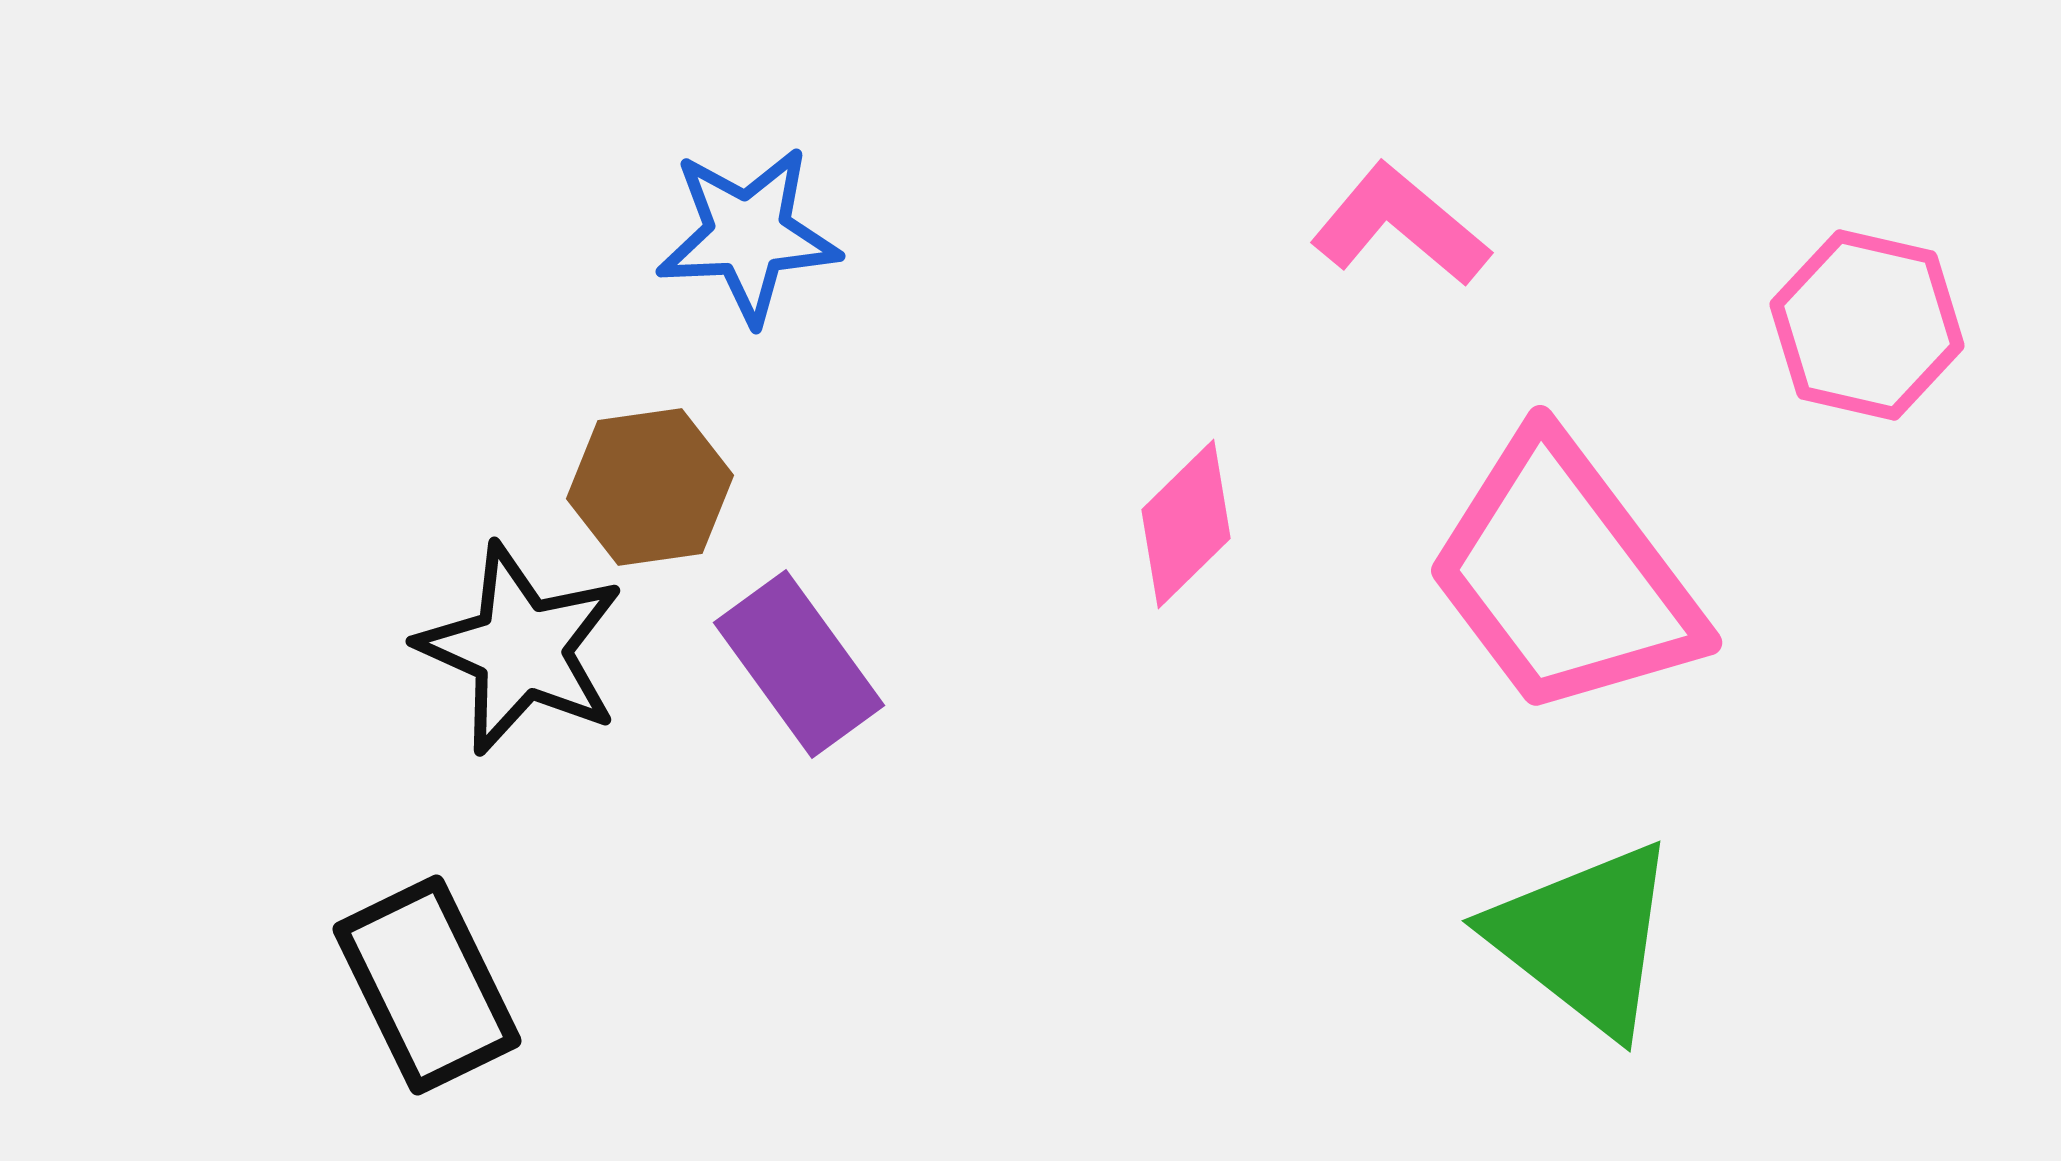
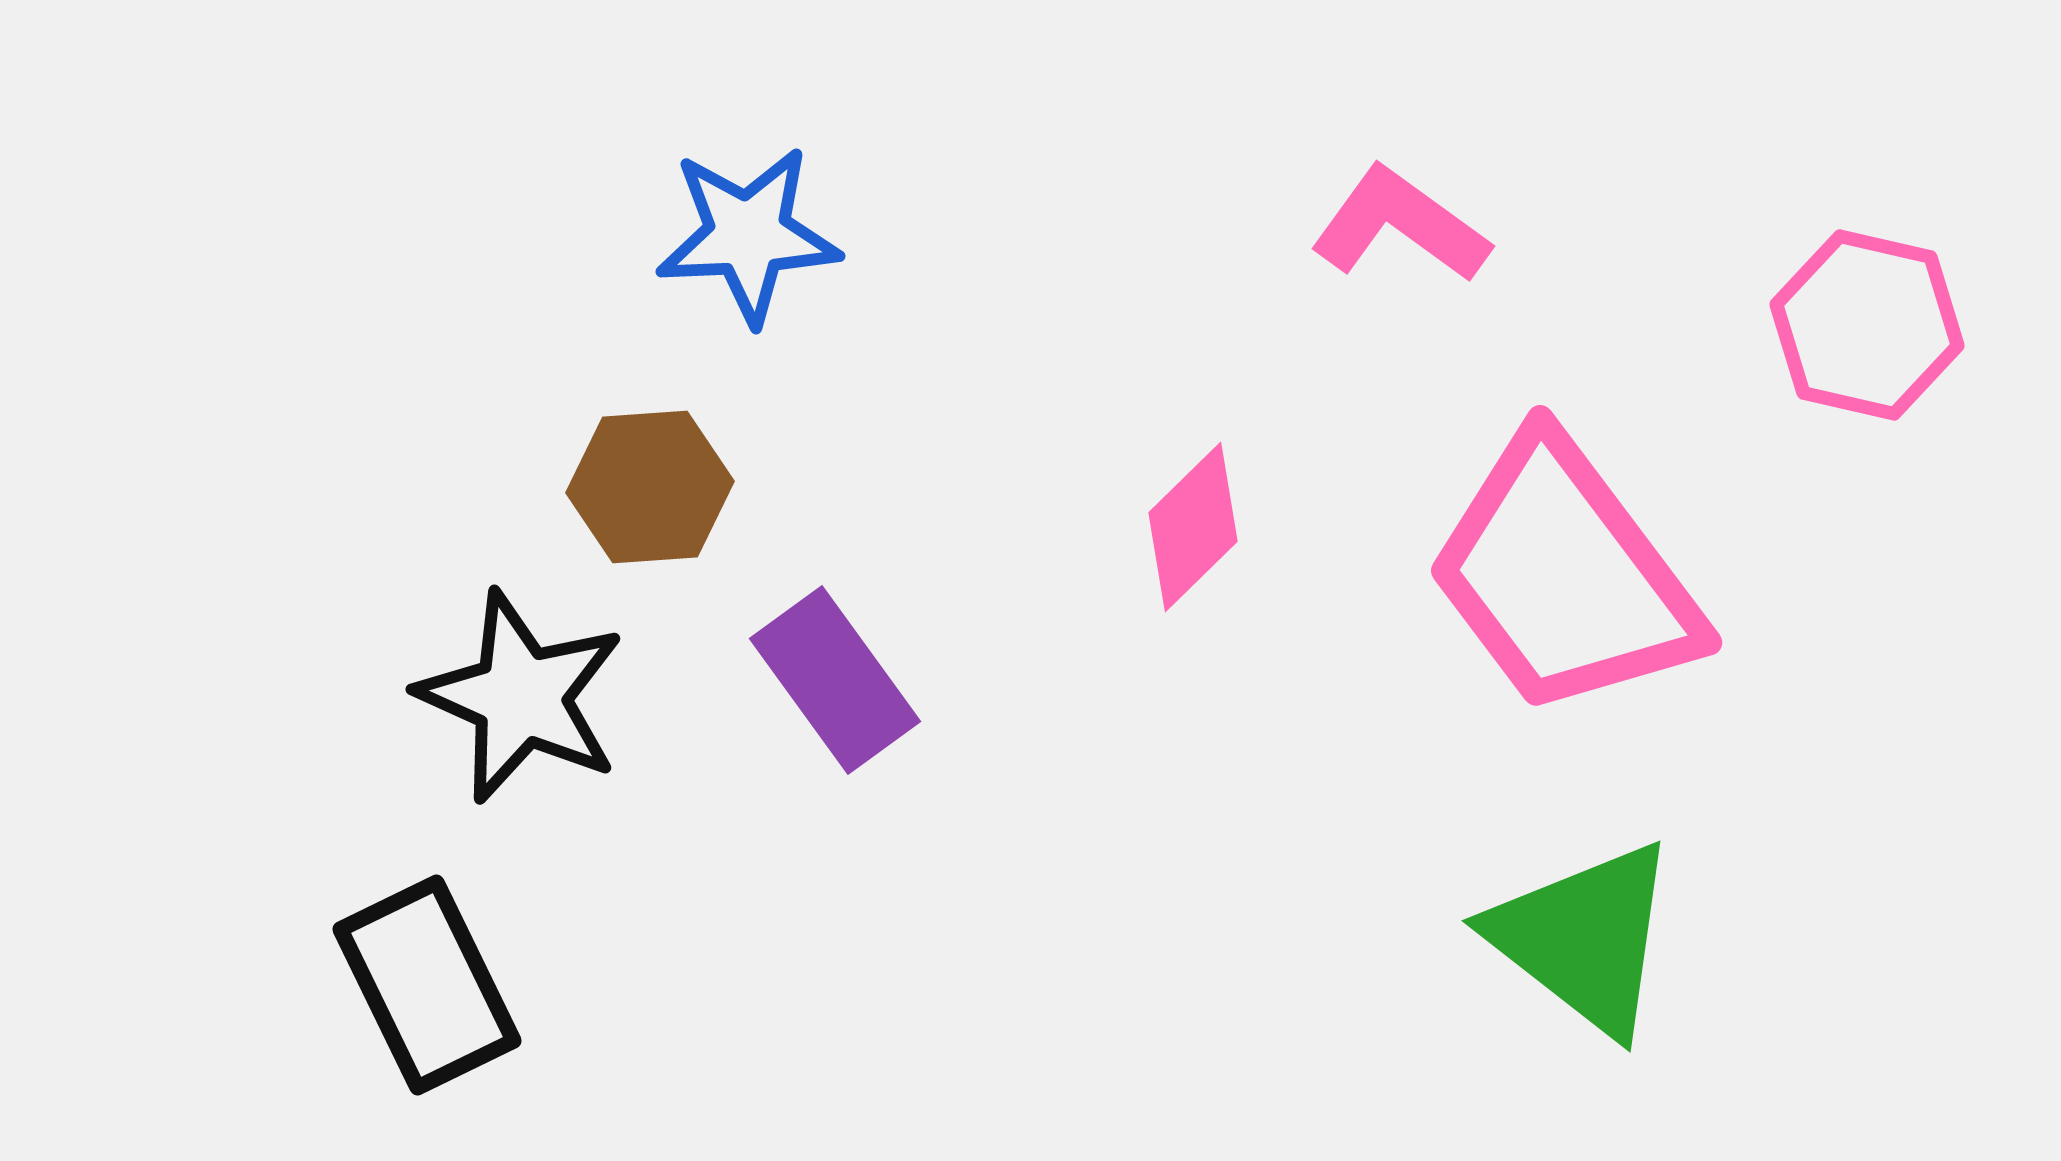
pink L-shape: rotated 4 degrees counterclockwise
brown hexagon: rotated 4 degrees clockwise
pink diamond: moved 7 px right, 3 px down
black star: moved 48 px down
purple rectangle: moved 36 px right, 16 px down
